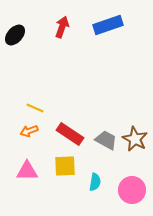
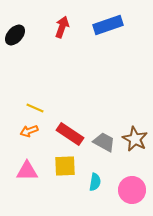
gray trapezoid: moved 2 px left, 2 px down
